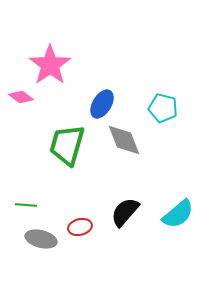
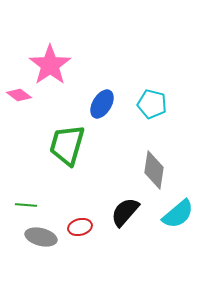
pink diamond: moved 2 px left, 2 px up
cyan pentagon: moved 11 px left, 4 px up
gray diamond: moved 30 px right, 30 px down; rotated 30 degrees clockwise
gray ellipse: moved 2 px up
